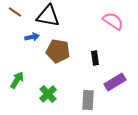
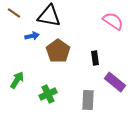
brown line: moved 1 px left, 1 px down
black triangle: moved 1 px right
blue arrow: moved 1 px up
brown pentagon: rotated 25 degrees clockwise
purple rectangle: rotated 70 degrees clockwise
green cross: rotated 18 degrees clockwise
